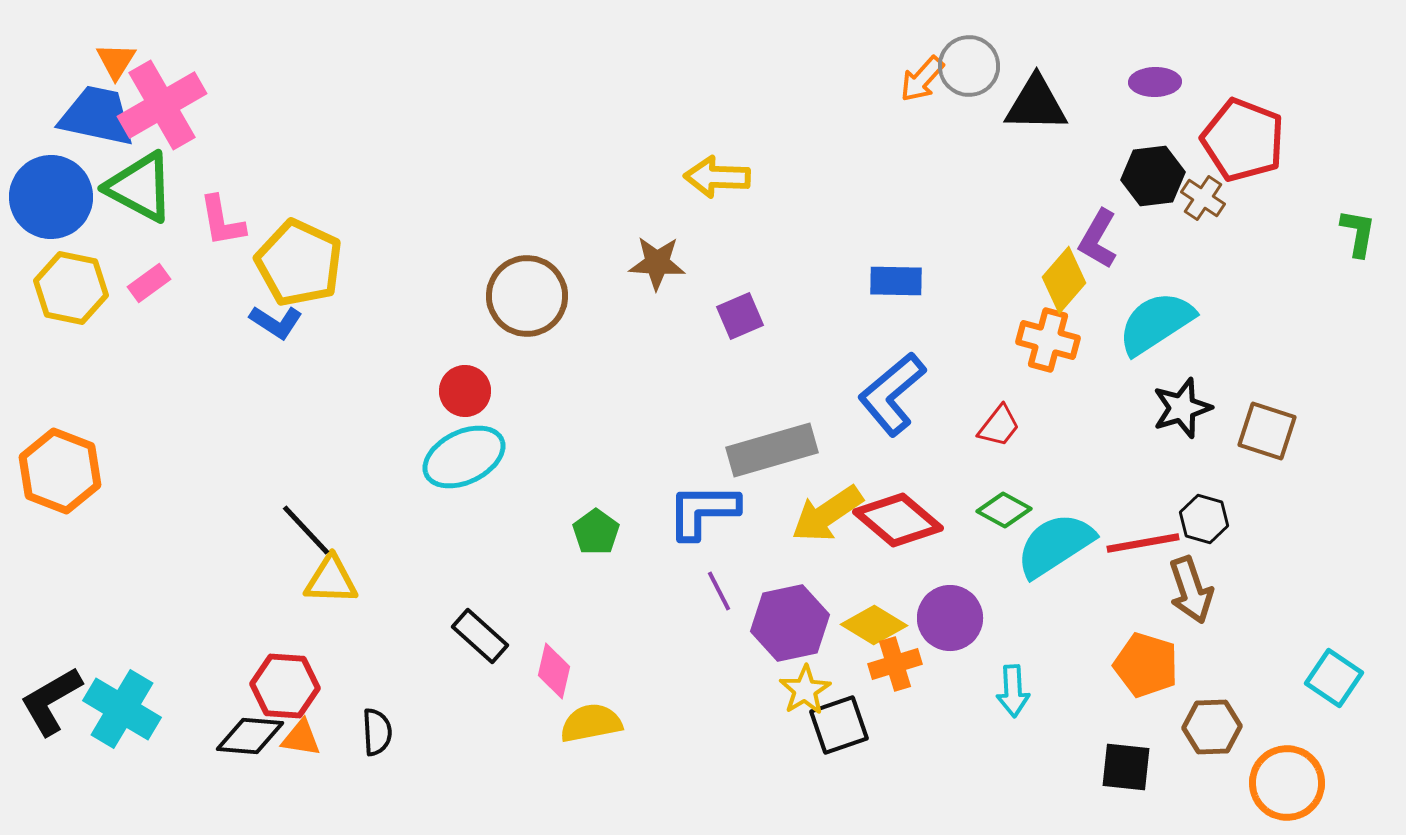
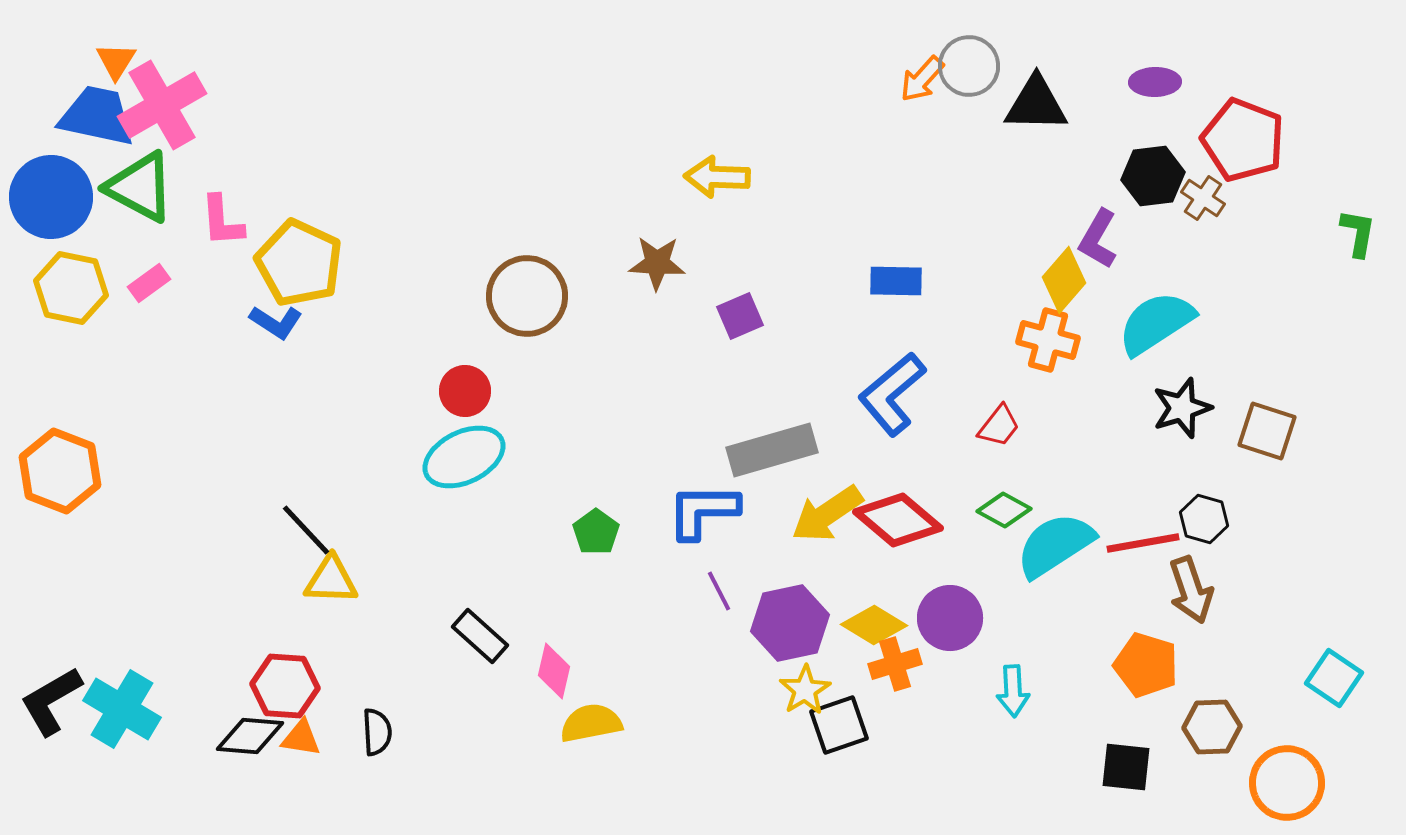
pink L-shape at (222, 221): rotated 6 degrees clockwise
